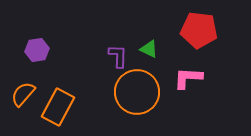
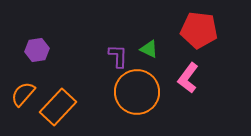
pink L-shape: rotated 56 degrees counterclockwise
orange rectangle: rotated 15 degrees clockwise
